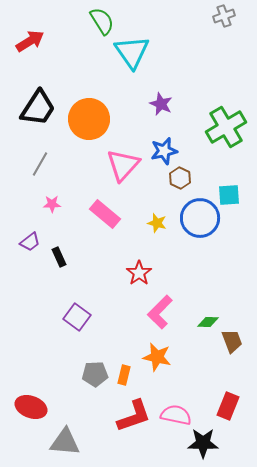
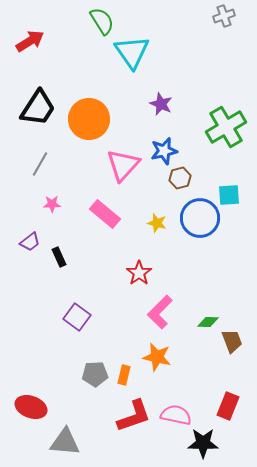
brown hexagon: rotated 20 degrees clockwise
